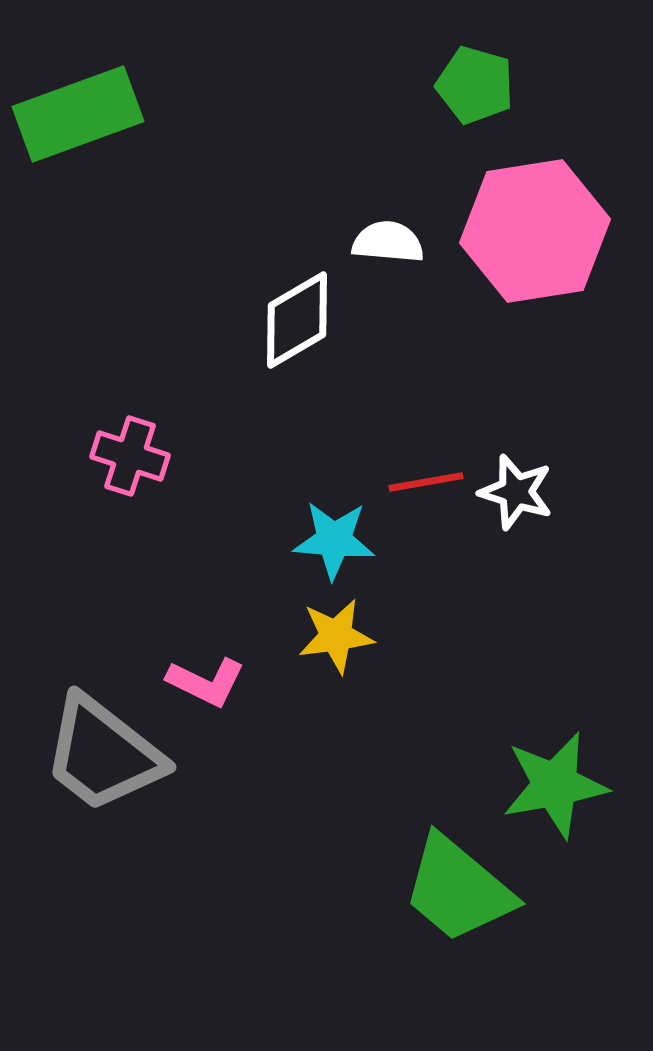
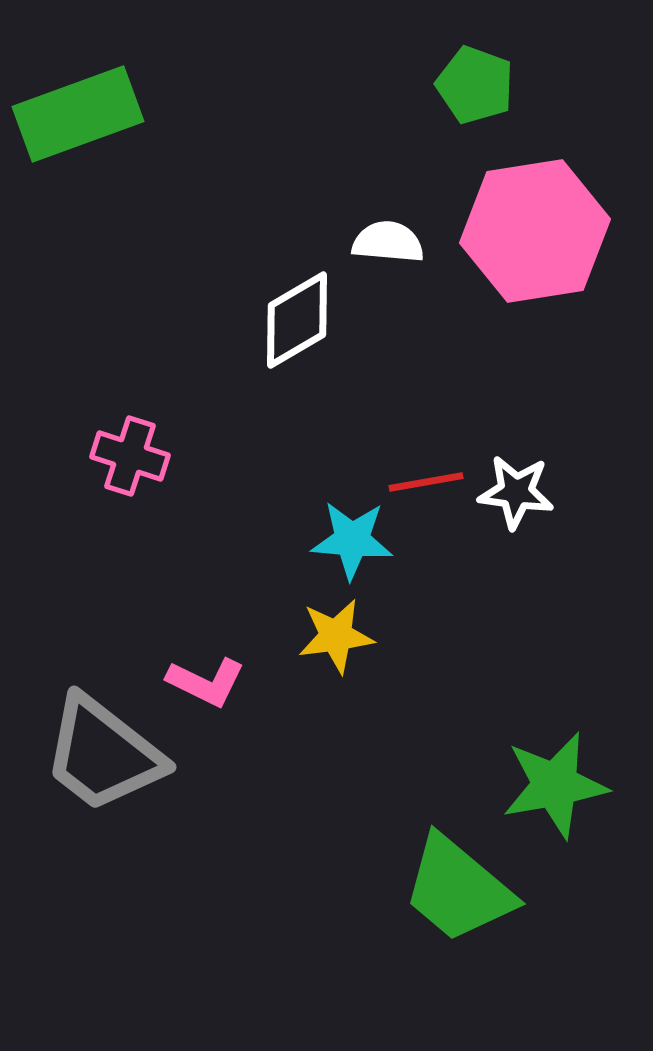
green pentagon: rotated 4 degrees clockwise
white star: rotated 10 degrees counterclockwise
cyan star: moved 18 px right
